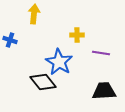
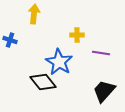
black trapezoid: rotated 45 degrees counterclockwise
